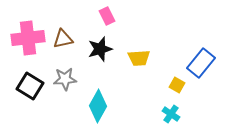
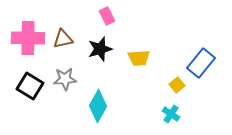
pink cross: rotated 8 degrees clockwise
yellow square: rotated 21 degrees clockwise
